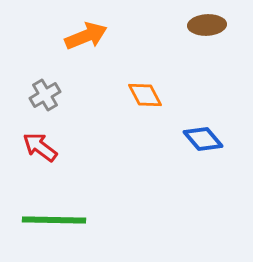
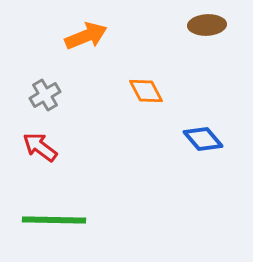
orange diamond: moved 1 px right, 4 px up
